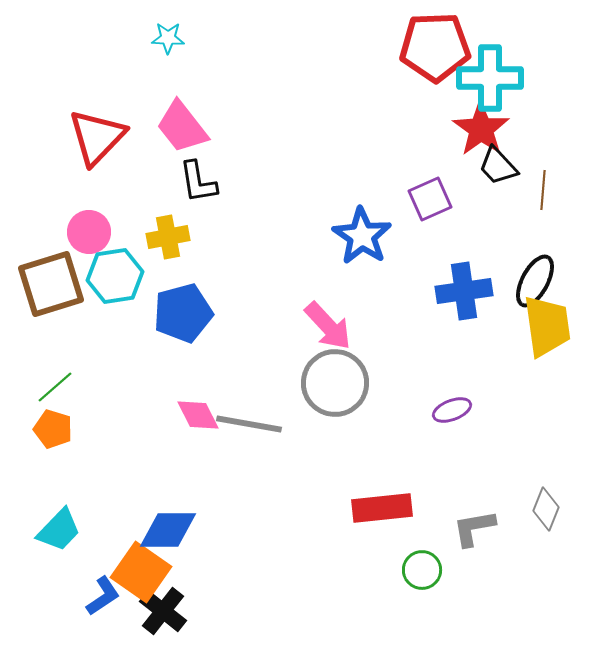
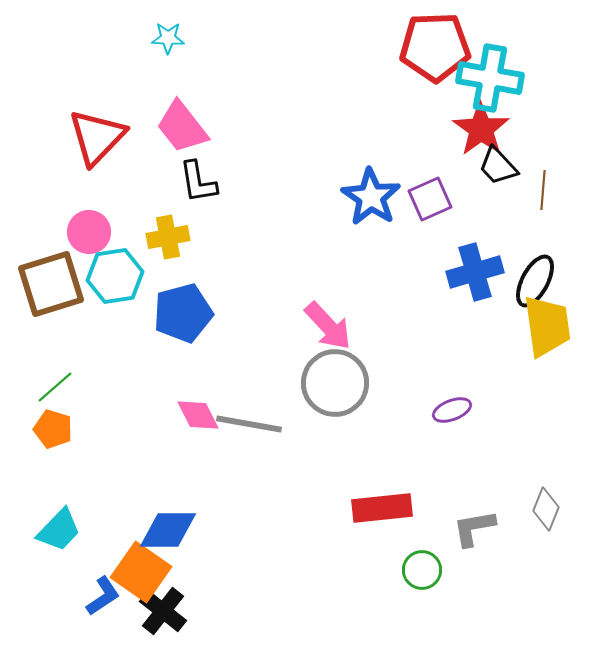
cyan cross: rotated 10 degrees clockwise
blue star: moved 9 px right, 39 px up
blue cross: moved 11 px right, 19 px up; rotated 8 degrees counterclockwise
